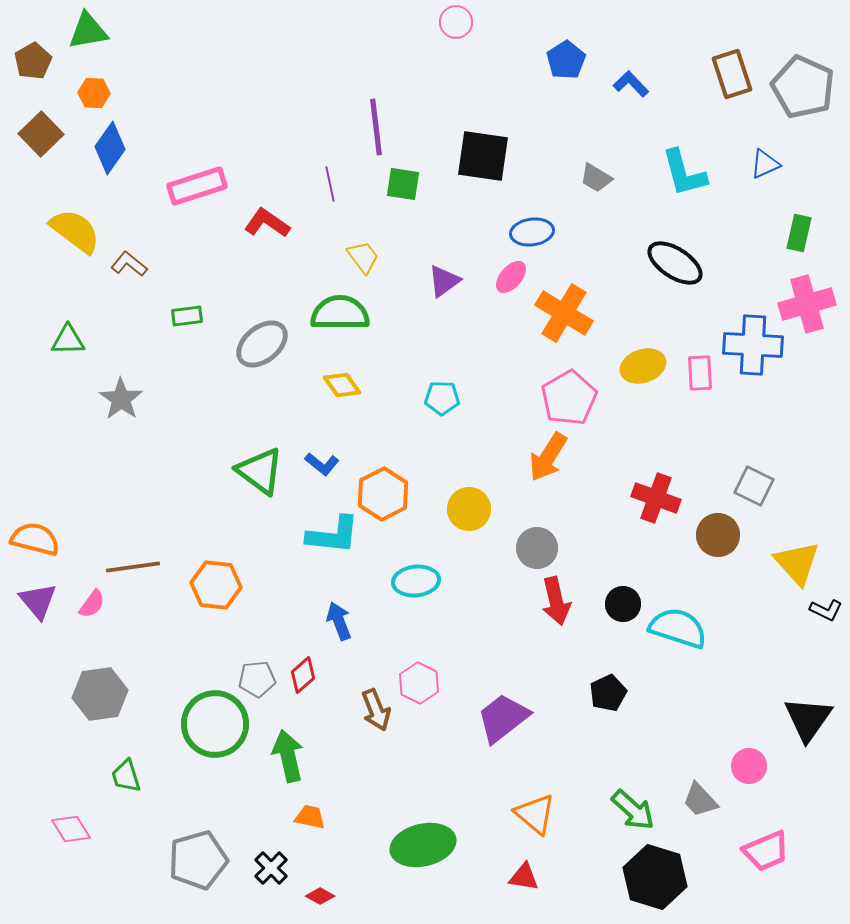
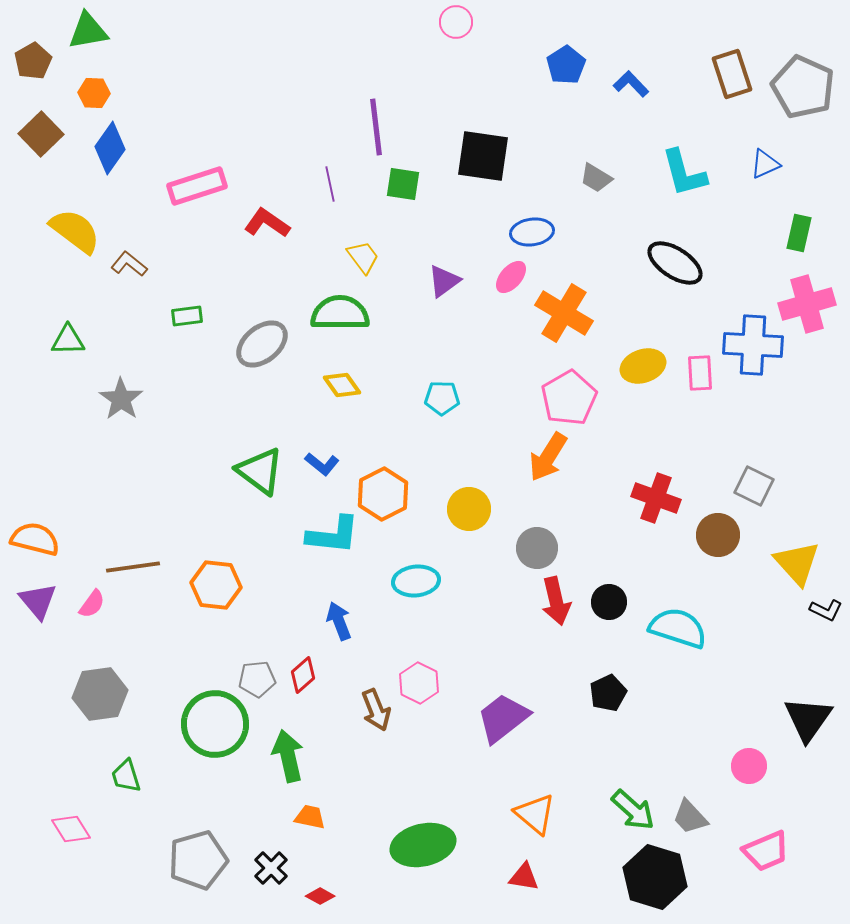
blue pentagon at (566, 60): moved 5 px down
black circle at (623, 604): moved 14 px left, 2 px up
gray trapezoid at (700, 800): moved 10 px left, 17 px down
